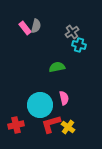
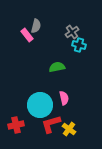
pink rectangle: moved 2 px right, 7 px down
yellow cross: moved 1 px right, 2 px down
